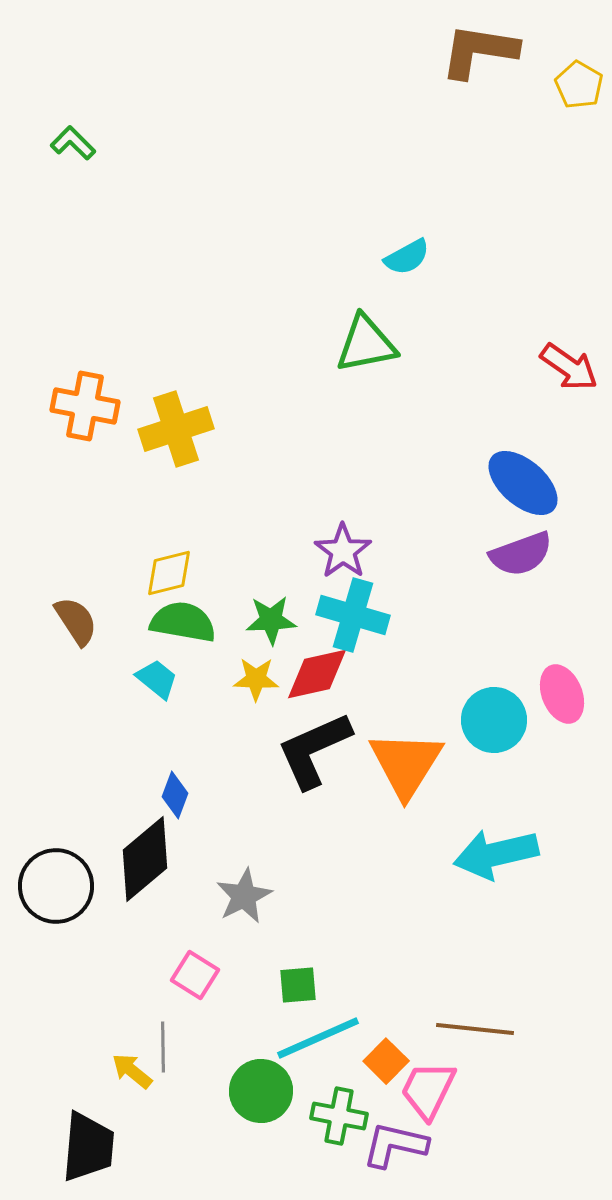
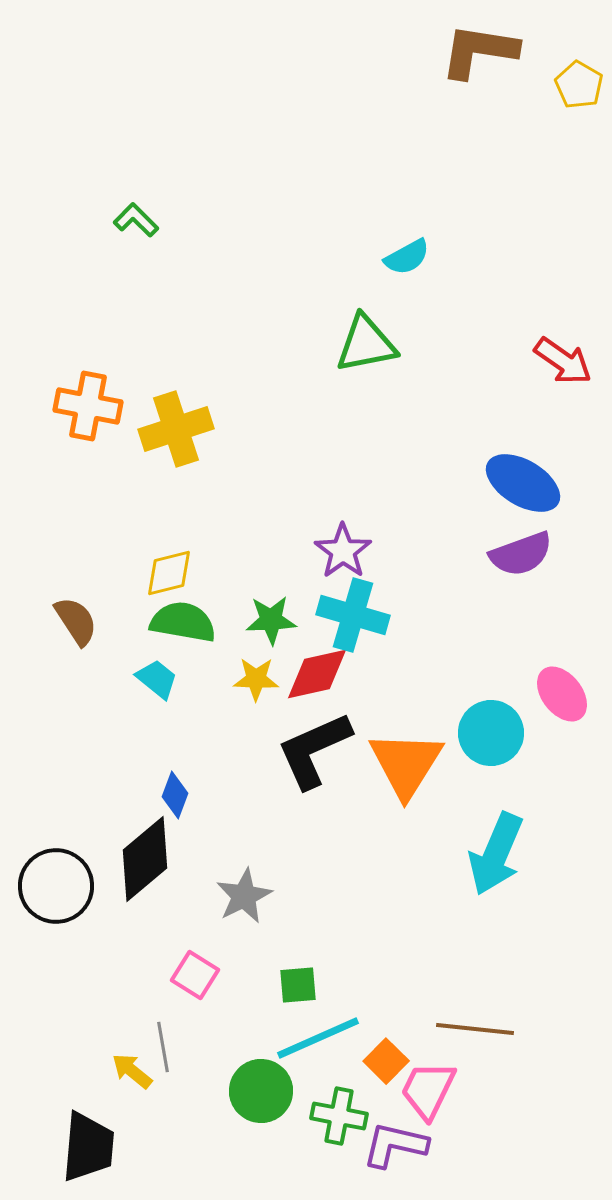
green L-shape: moved 63 px right, 77 px down
red arrow: moved 6 px left, 6 px up
orange cross: moved 3 px right
blue ellipse: rotated 10 degrees counterclockwise
pink ellipse: rotated 16 degrees counterclockwise
cyan circle: moved 3 px left, 13 px down
cyan arrow: rotated 54 degrees counterclockwise
gray line: rotated 9 degrees counterclockwise
